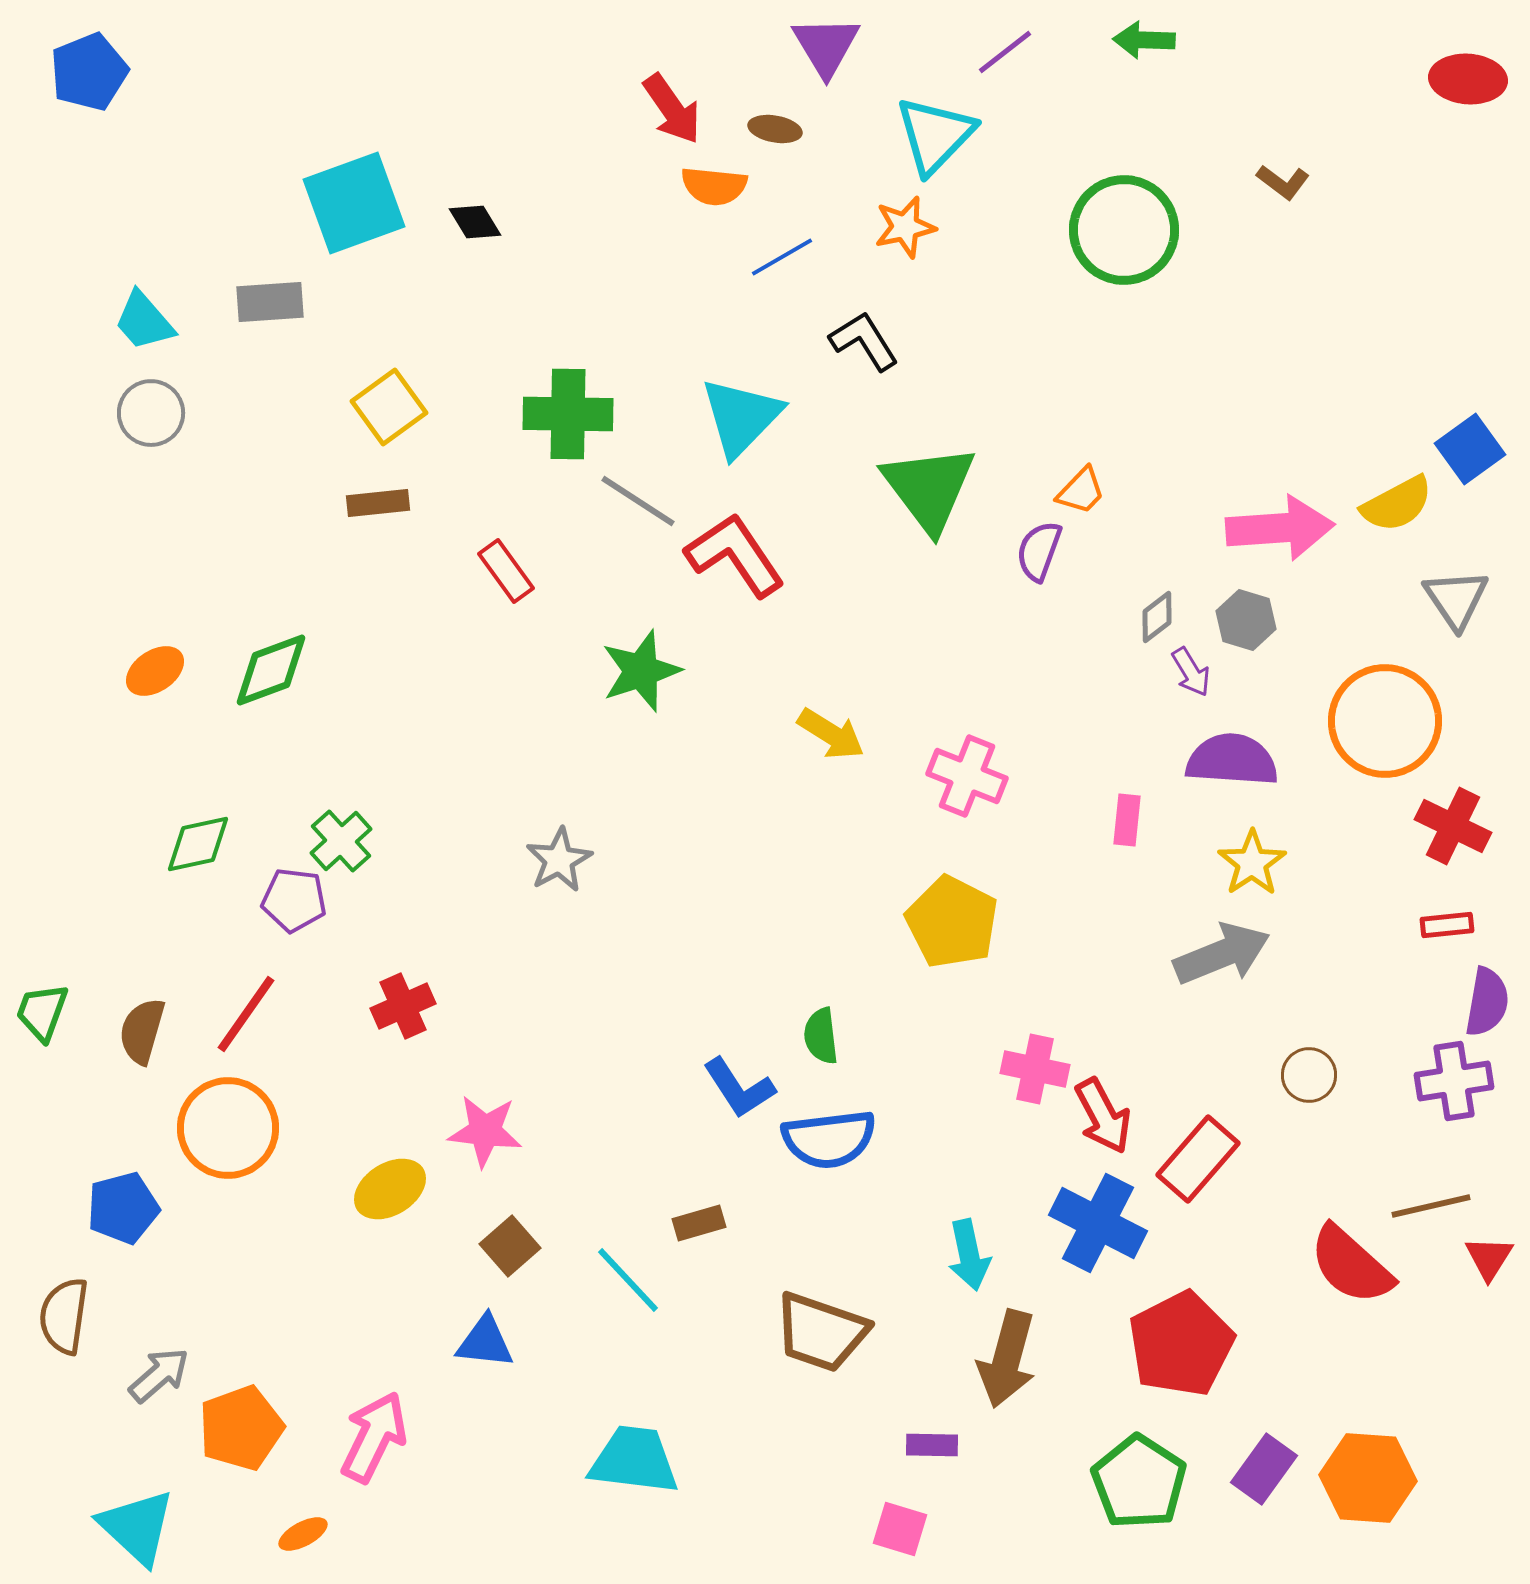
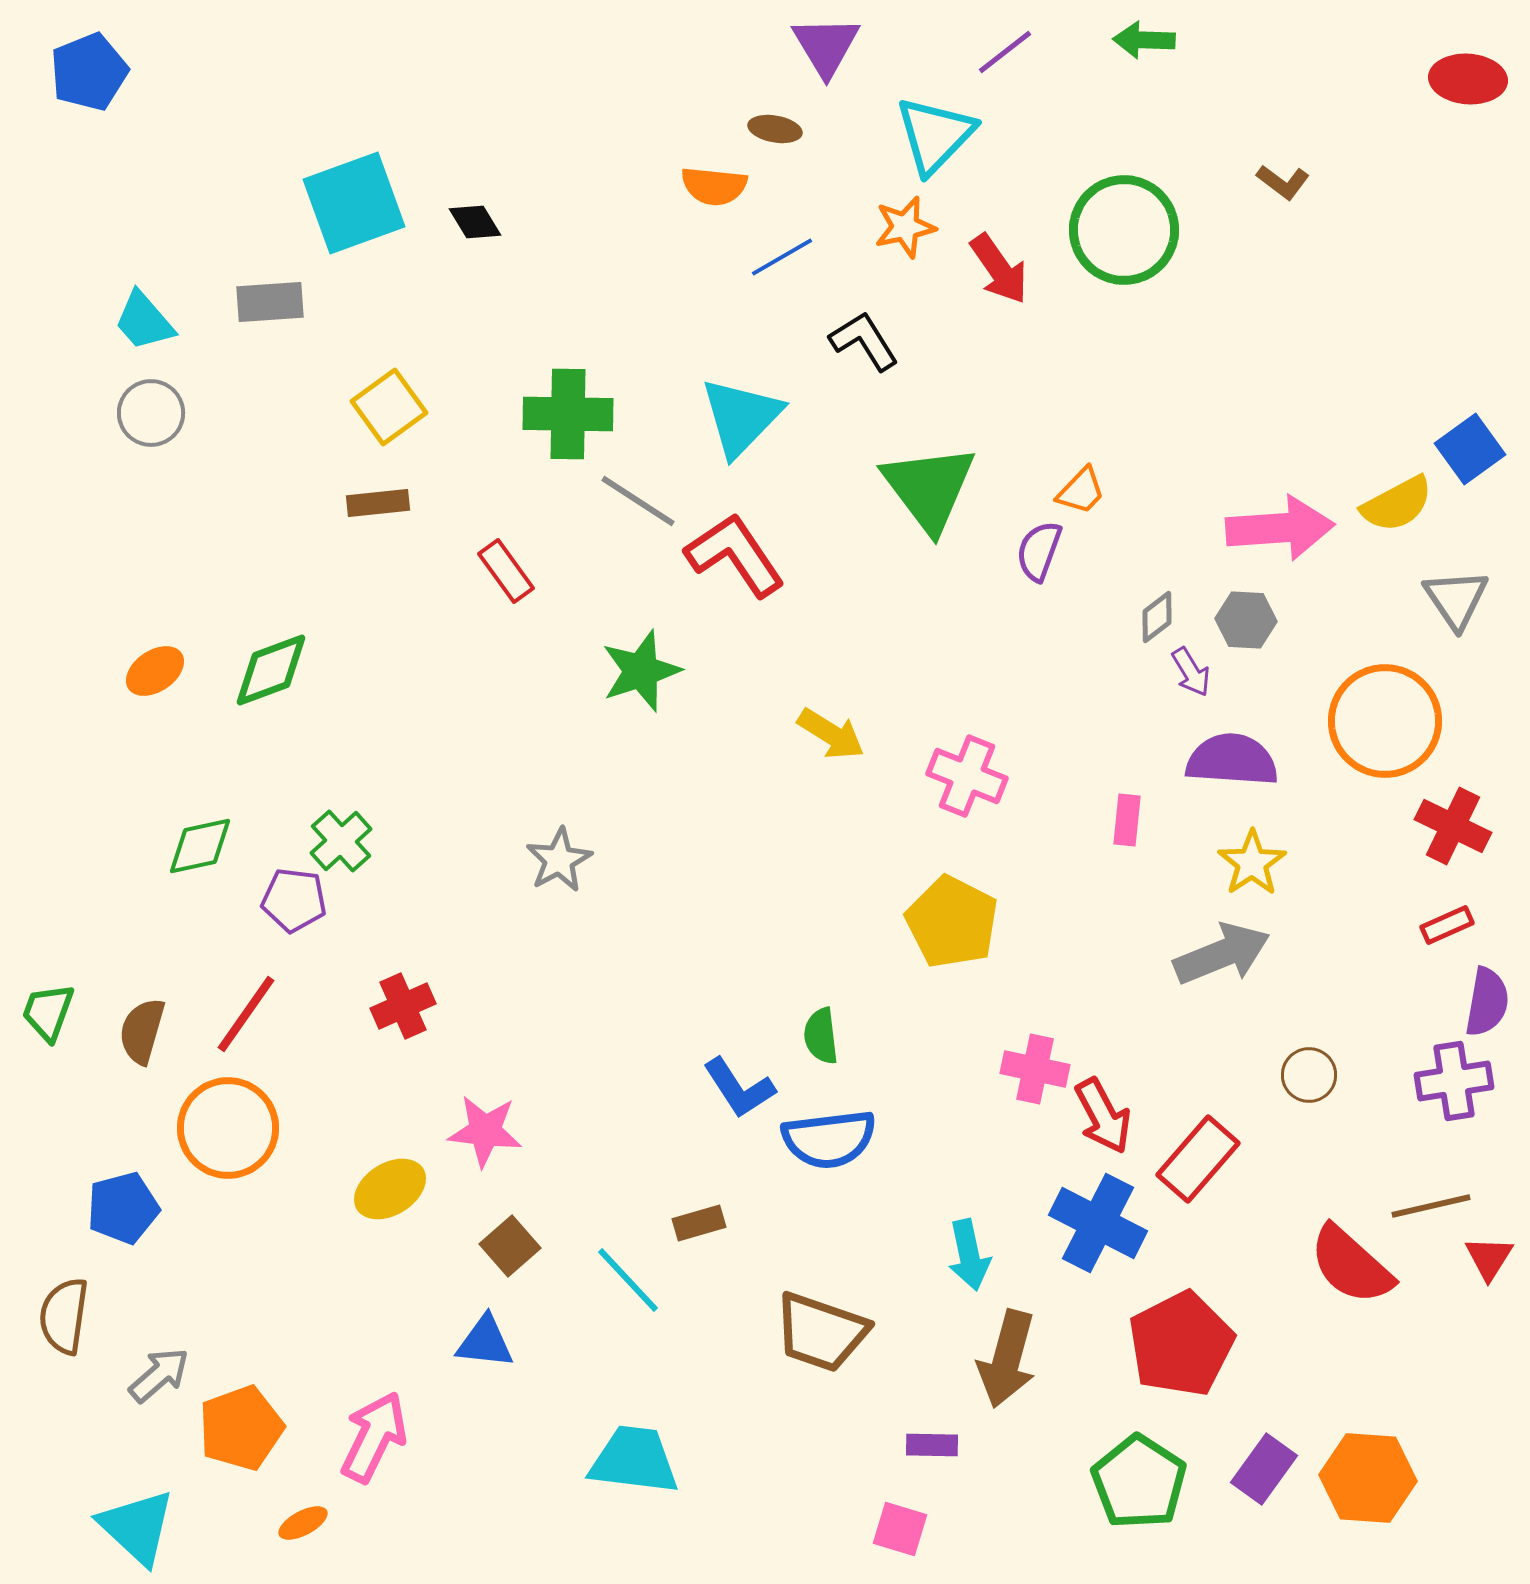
red arrow at (672, 109): moved 327 px right, 160 px down
gray hexagon at (1246, 620): rotated 14 degrees counterclockwise
green diamond at (198, 844): moved 2 px right, 2 px down
red rectangle at (1447, 925): rotated 18 degrees counterclockwise
green trapezoid at (42, 1012): moved 6 px right
orange ellipse at (303, 1534): moved 11 px up
